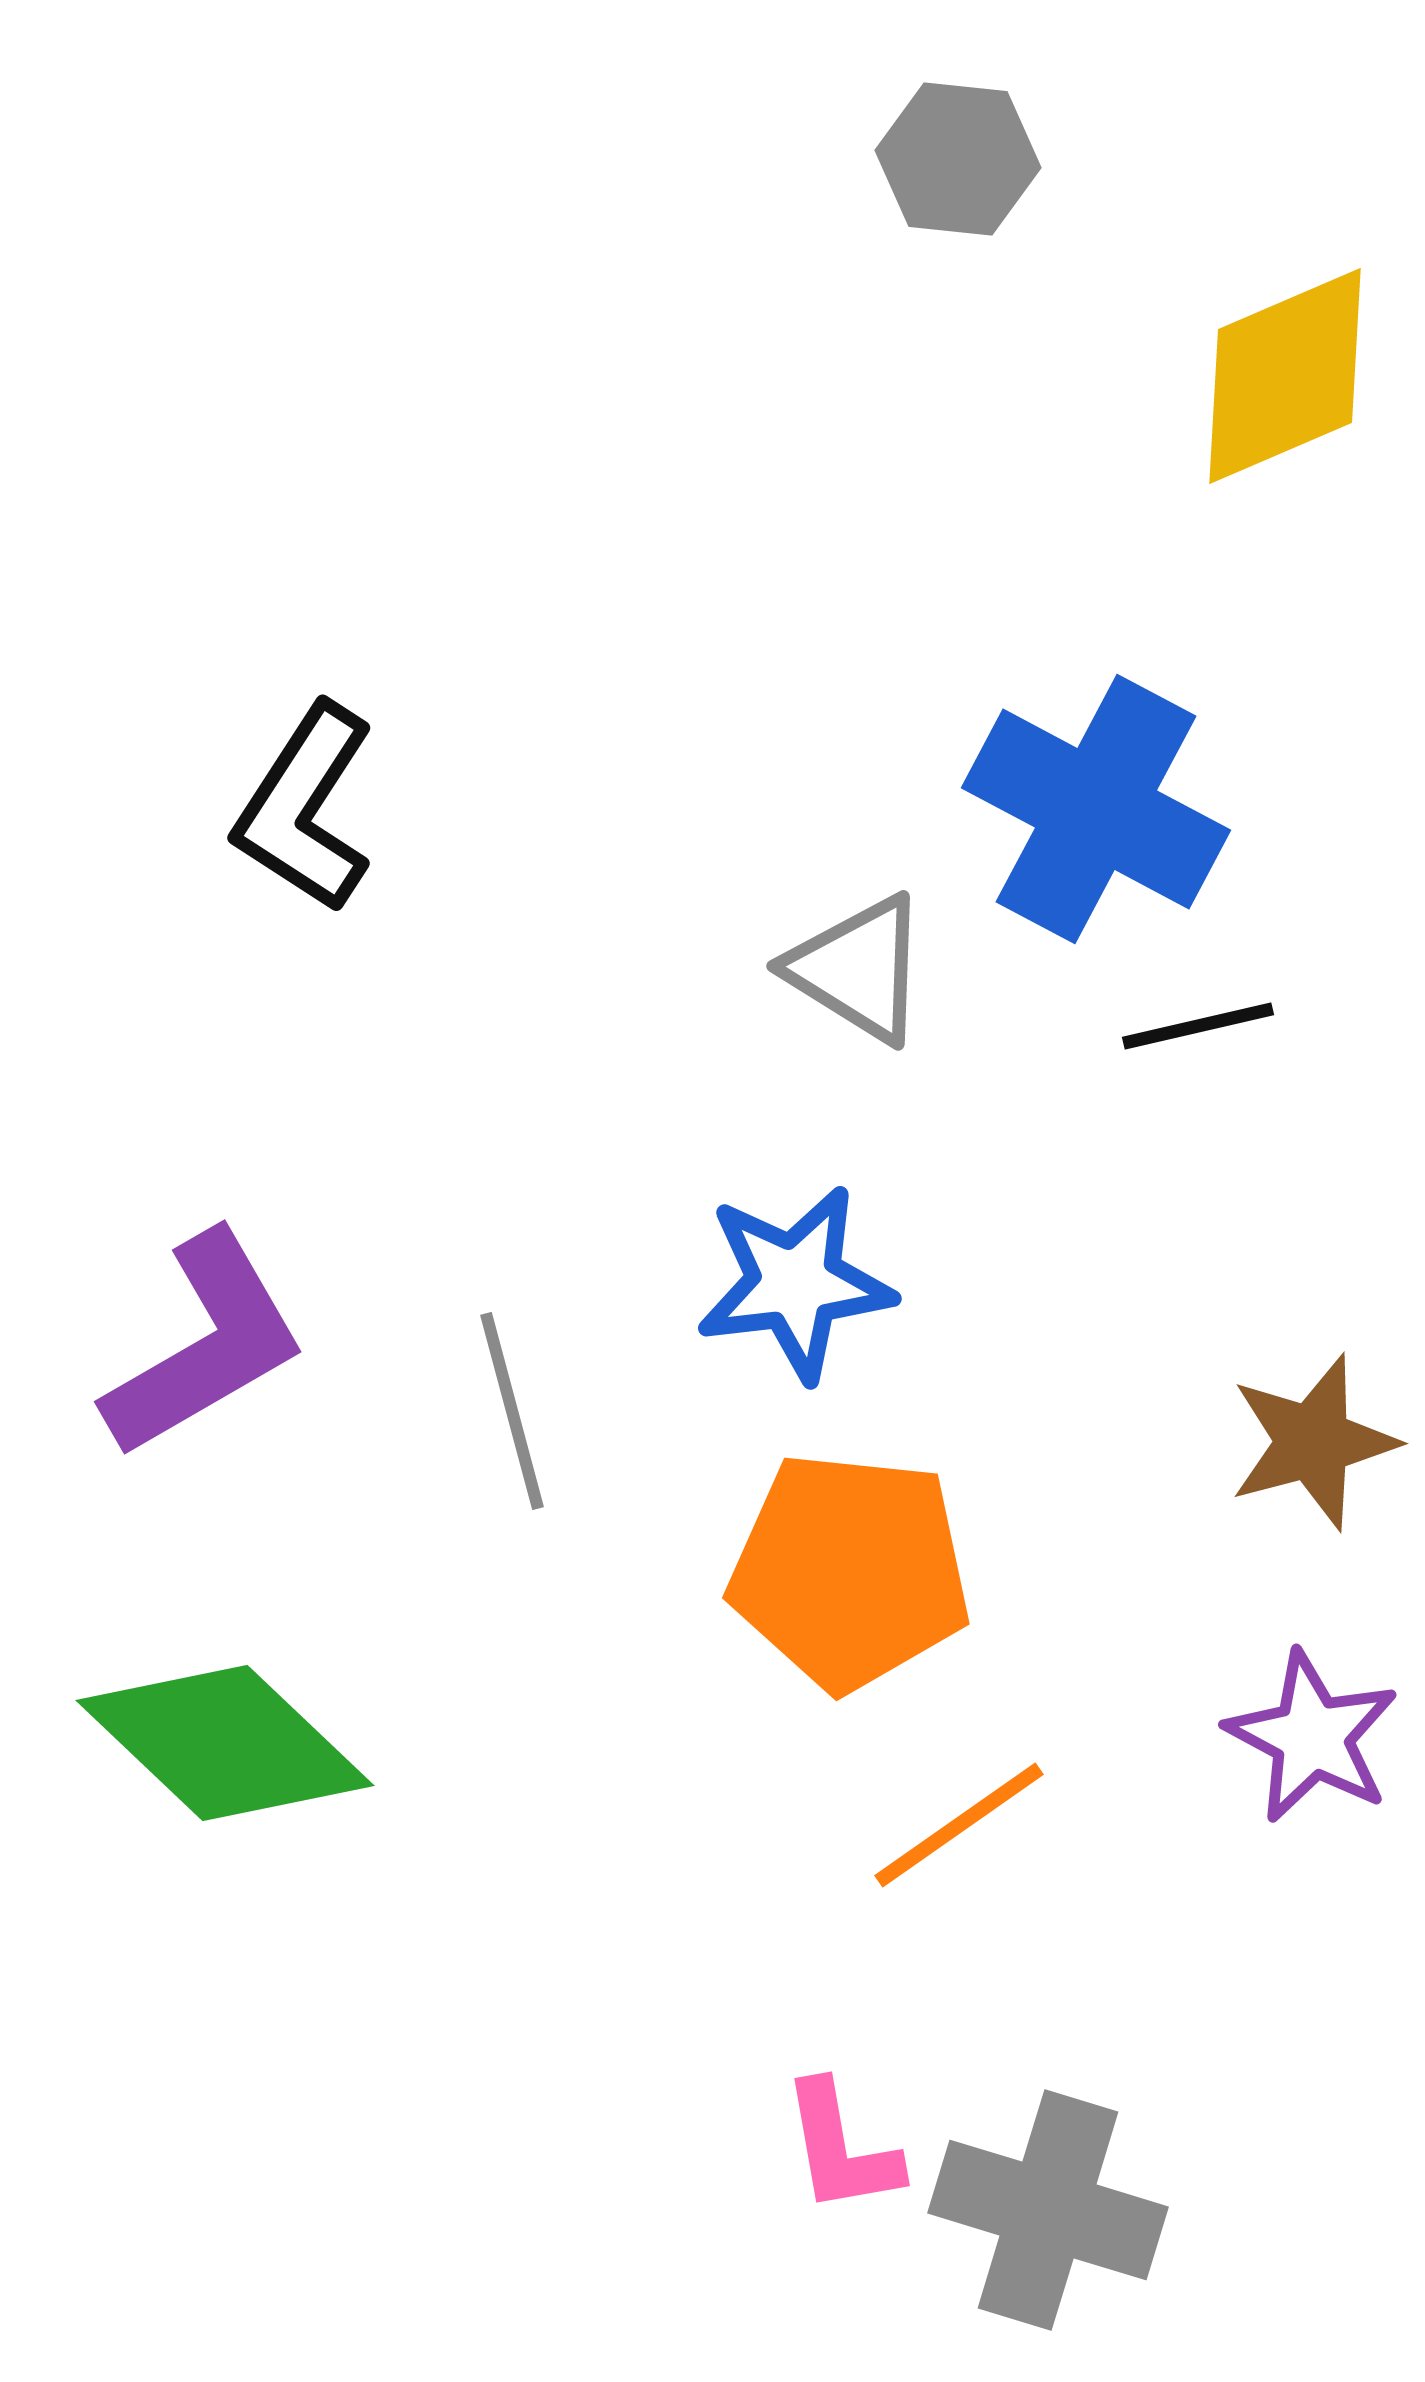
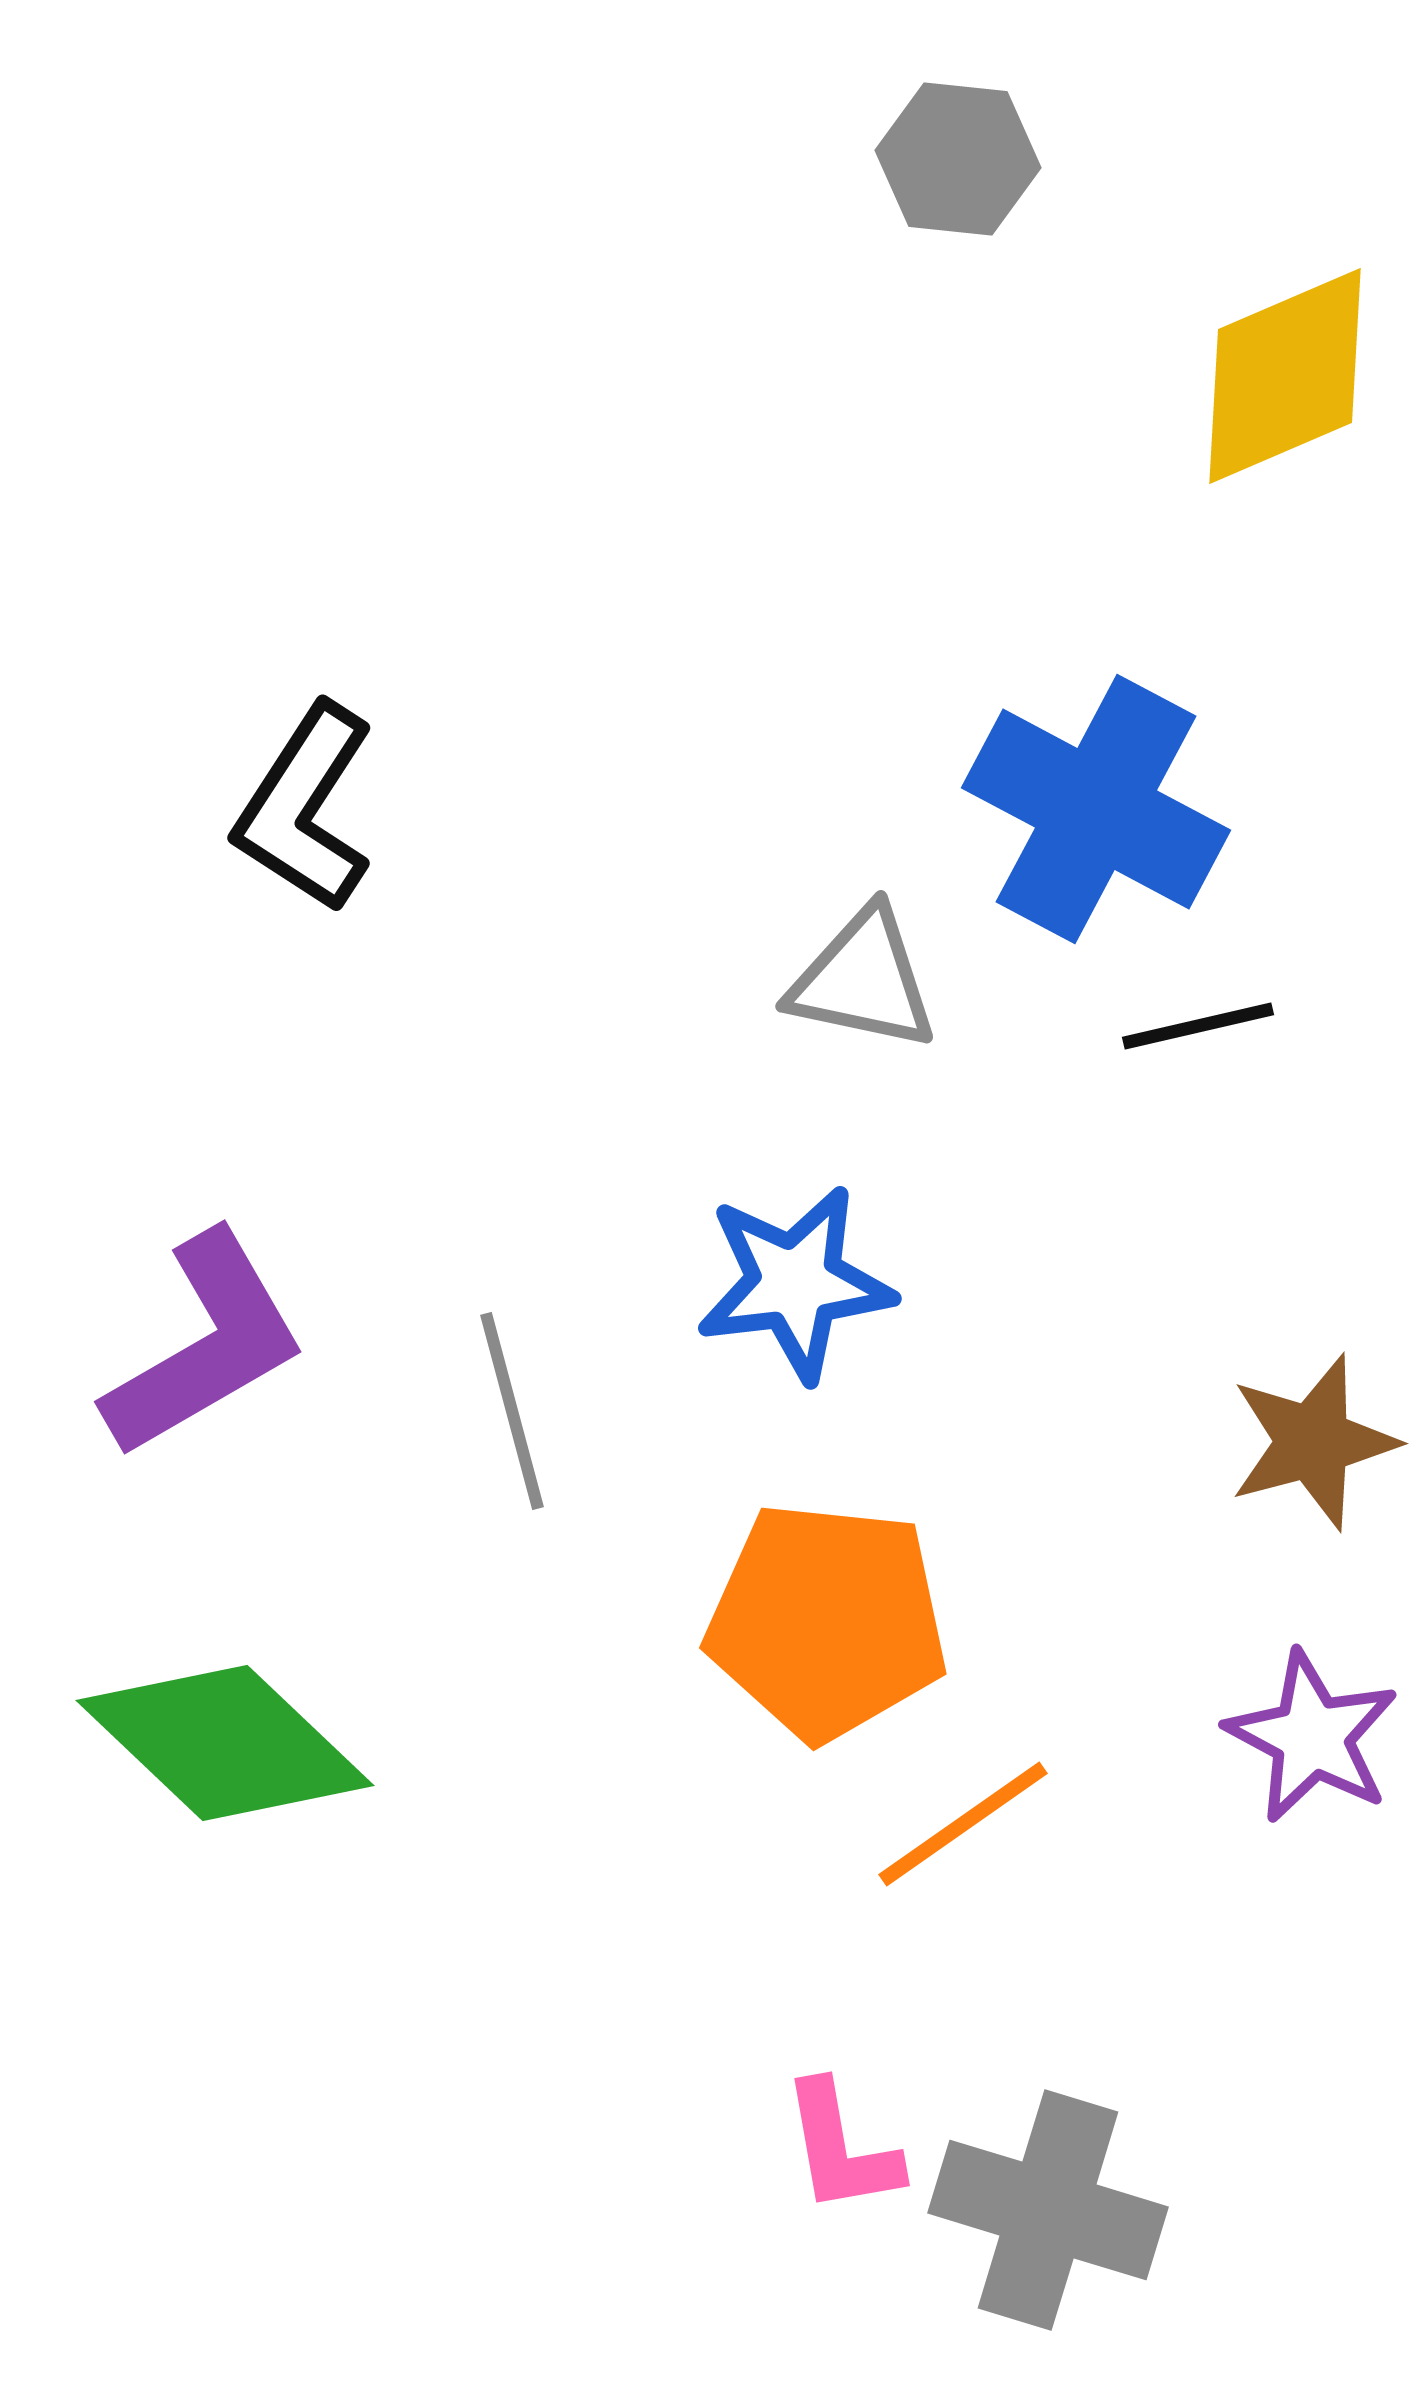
gray triangle: moved 5 px right, 11 px down; rotated 20 degrees counterclockwise
orange pentagon: moved 23 px left, 50 px down
orange line: moved 4 px right, 1 px up
